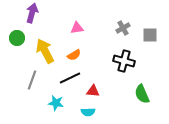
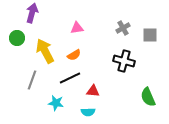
green semicircle: moved 6 px right, 3 px down
